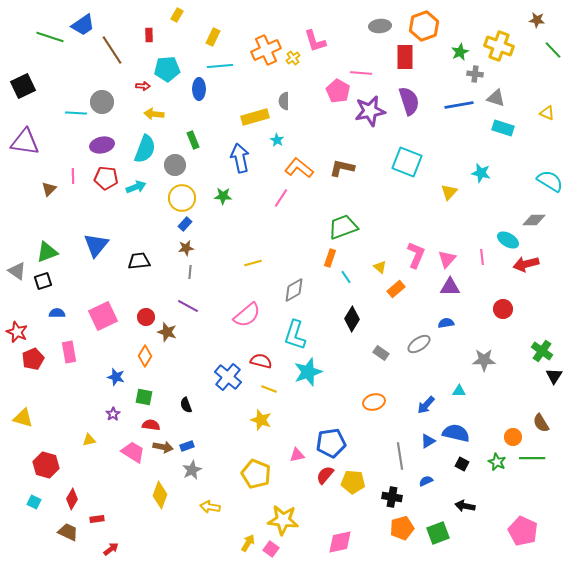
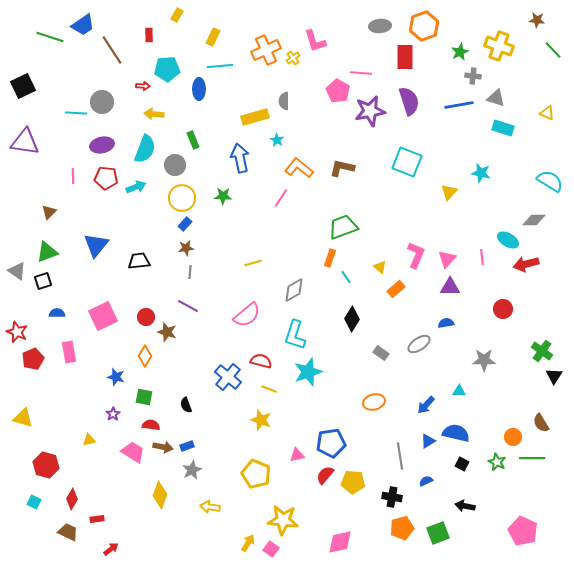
gray cross at (475, 74): moved 2 px left, 2 px down
brown triangle at (49, 189): moved 23 px down
